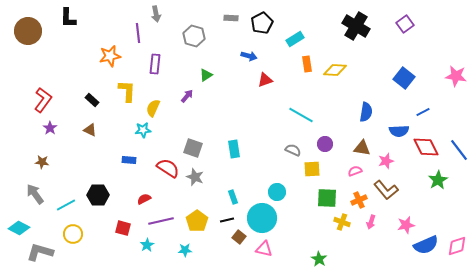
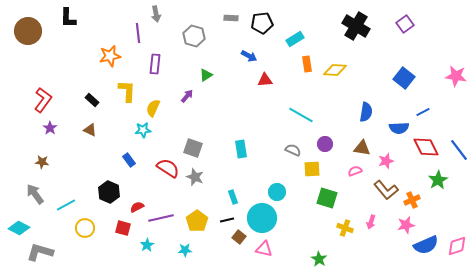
black pentagon at (262, 23): rotated 20 degrees clockwise
blue arrow at (249, 56): rotated 14 degrees clockwise
red triangle at (265, 80): rotated 14 degrees clockwise
blue semicircle at (399, 131): moved 3 px up
cyan rectangle at (234, 149): moved 7 px right
blue rectangle at (129, 160): rotated 48 degrees clockwise
black hexagon at (98, 195): moved 11 px right, 3 px up; rotated 25 degrees clockwise
green square at (327, 198): rotated 15 degrees clockwise
red semicircle at (144, 199): moved 7 px left, 8 px down
orange cross at (359, 200): moved 53 px right
purple line at (161, 221): moved 3 px up
yellow cross at (342, 222): moved 3 px right, 6 px down
yellow circle at (73, 234): moved 12 px right, 6 px up
